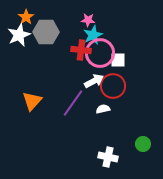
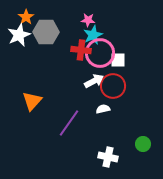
purple line: moved 4 px left, 20 px down
